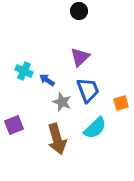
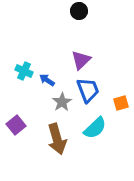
purple triangle: moved 1 px right, 3 px down
gray star: rotated 18 degrees clockwise
purple square: moved 2 px right; rotated 18 degrees counterclockwise
